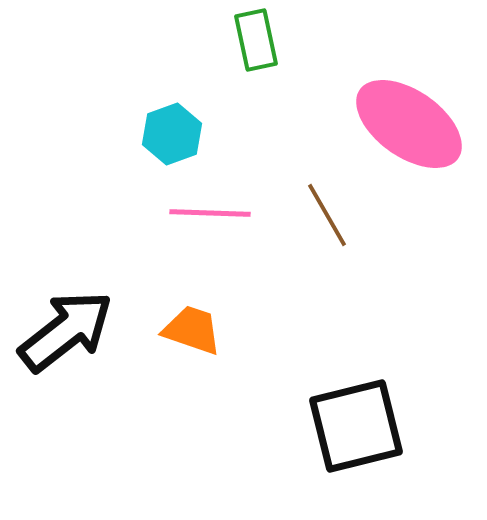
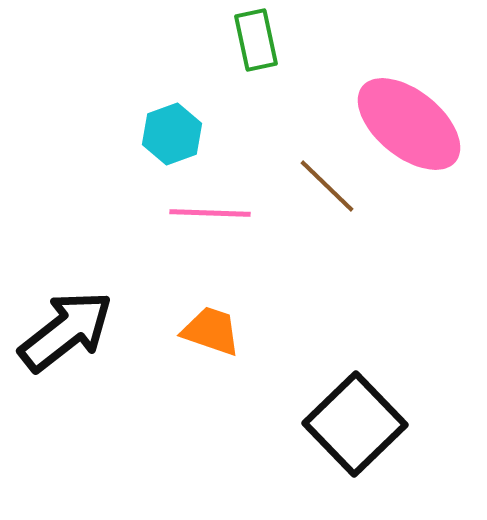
pink ellipse: rotated 4 degrees clockwise
brown line: moved 29 px up; rotated 16 degrees counterclockwise
orange trapezoid: moved 19 px right, 1 px down
black square: moved 1 px left, 2 px up; rotated 30 degrees counterclockwise
